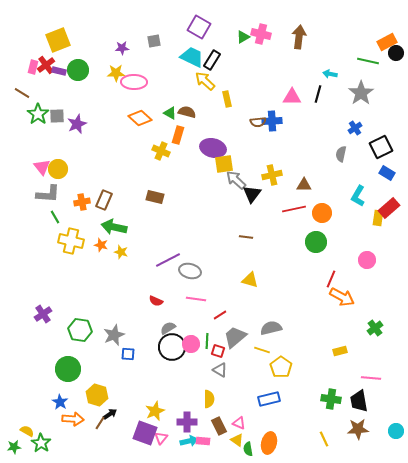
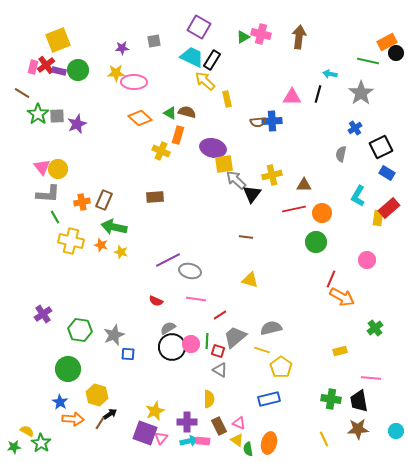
brown rectangle at (155, 197): rotated 18 degrees counterclockwise
